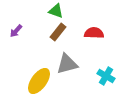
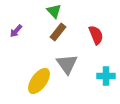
green triangle: moved 2 px left; rotated 28 degrees clockwise
red semicircle: moved 2 px right, 2 px down; rotated 66 degrees clockwise
gray triangle: rotated 50 degrees counterclockwise
cyan cross: rotated 30 degrees counterclockwise
